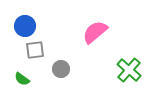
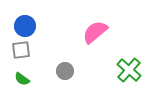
gray square: moved 14 px left
gray circle: moved 4 px right, 2 px down
